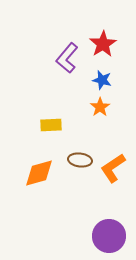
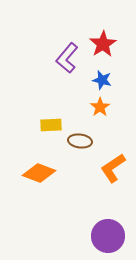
brown ellipse: moved 19 px up
orange diamond: rotated 36 degrees clockwise
purple circle: moved 1 px left
